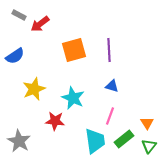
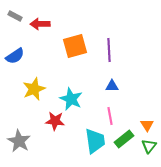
gray rectangle: moved 4 px left, 1 px down
red arrow: rotated 36 degrees clockwise
orange square: moved 1 px right, 4 px up
blue triangle: rotated 16 degrees counterclockwise
cyan star: moved 2 px left, 1 px down
pink line: rotated 30 degrees counterclockwise
orange triangle: moved 2 px down
